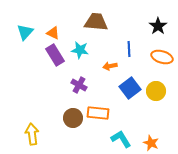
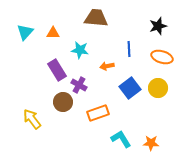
brown trapezoid: moved 4 px up
black star: rotated 18 degrees clockwise
orange triangle: rotated 24 degrees counterclockwise
purple rectangle: moved 2 px right, 15 px down
orange arrow: moved 3 px left
yellow circle: moved 2 px right, 3 px up
orange rectangle: rotated 25 degrees counterclockwise
brown circle: moved 10 px left, 16 px up
yellow arrow: moved 15 px up; rotated 30 degrees counterclockwise
orange star: rotated 21 degrees counterclockwise
